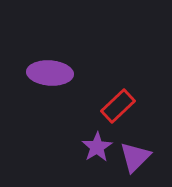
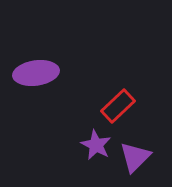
purple ellipse: moved 14 px left; rotated 12 degrees counterclockwise
purple star: moved 1 px left, 2 px up; rotated 12 degrees counterclockwise
